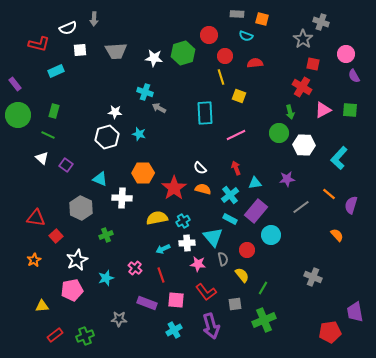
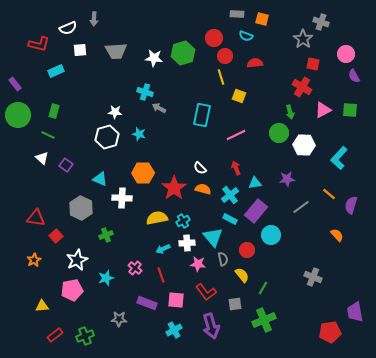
red circle at (209, 35): moved 5 px right, 3 px down
cyan rectangle at (205, 113): moved 3 px left, 2 px down; rotated 15 degrees clockwise
